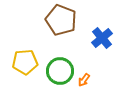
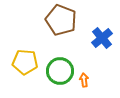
yellow pentagon: rotated 10 degrees clockwise
orange arrow: rotated 136 degrees clockwise
